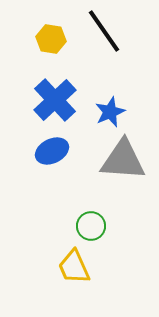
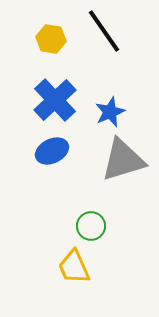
gray triangle: rotated 21 degrees counterclockwise
